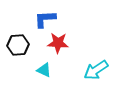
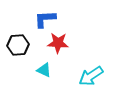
cyan arrow: moved 5 px left, 6 px down
